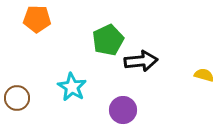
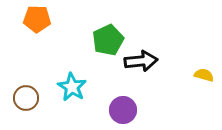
brown circle: moved 9 px right
